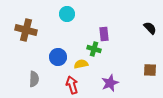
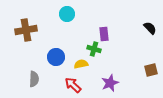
brown cross: rotated 25 degrees counterclockwise
blue circle: moved 2 px left
brown square: moved 1 px right; rotated 16 degrees counterclockwise
red arrow: moved 1 px right; rotated 30 degrees counterclockwise
